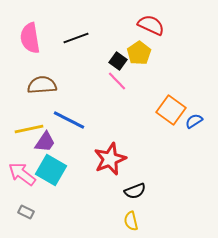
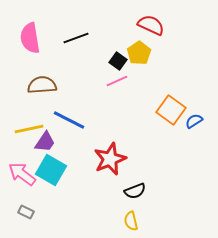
pink line: rotated 70 degrees counterclockwise
